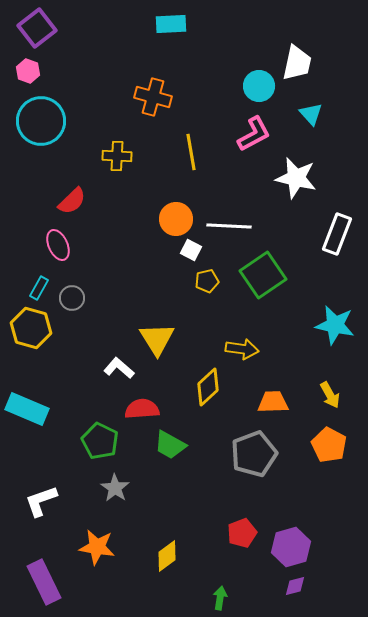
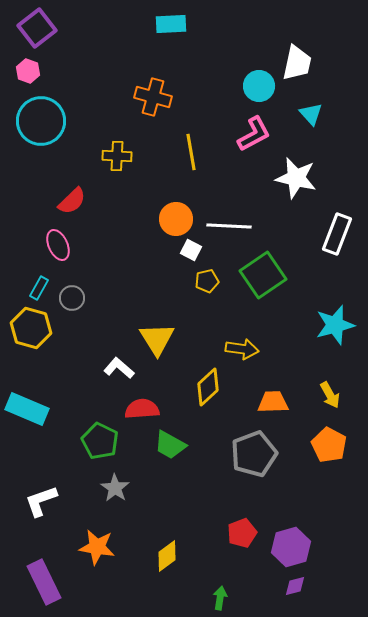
cyan star at (335, 325): rotated 27 degrees counterclockwise
